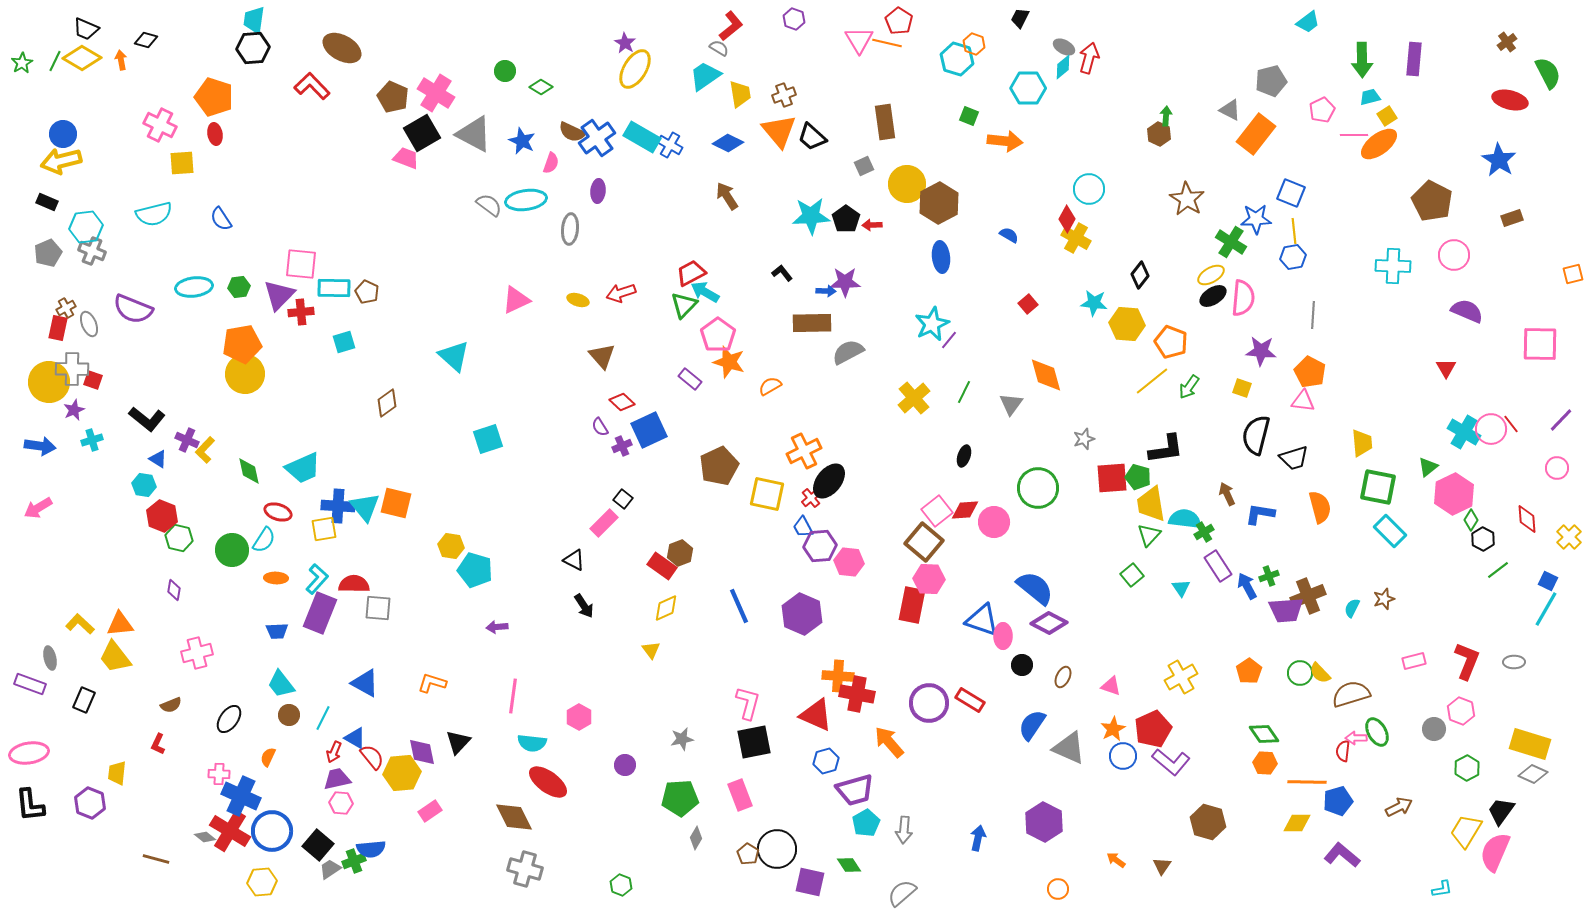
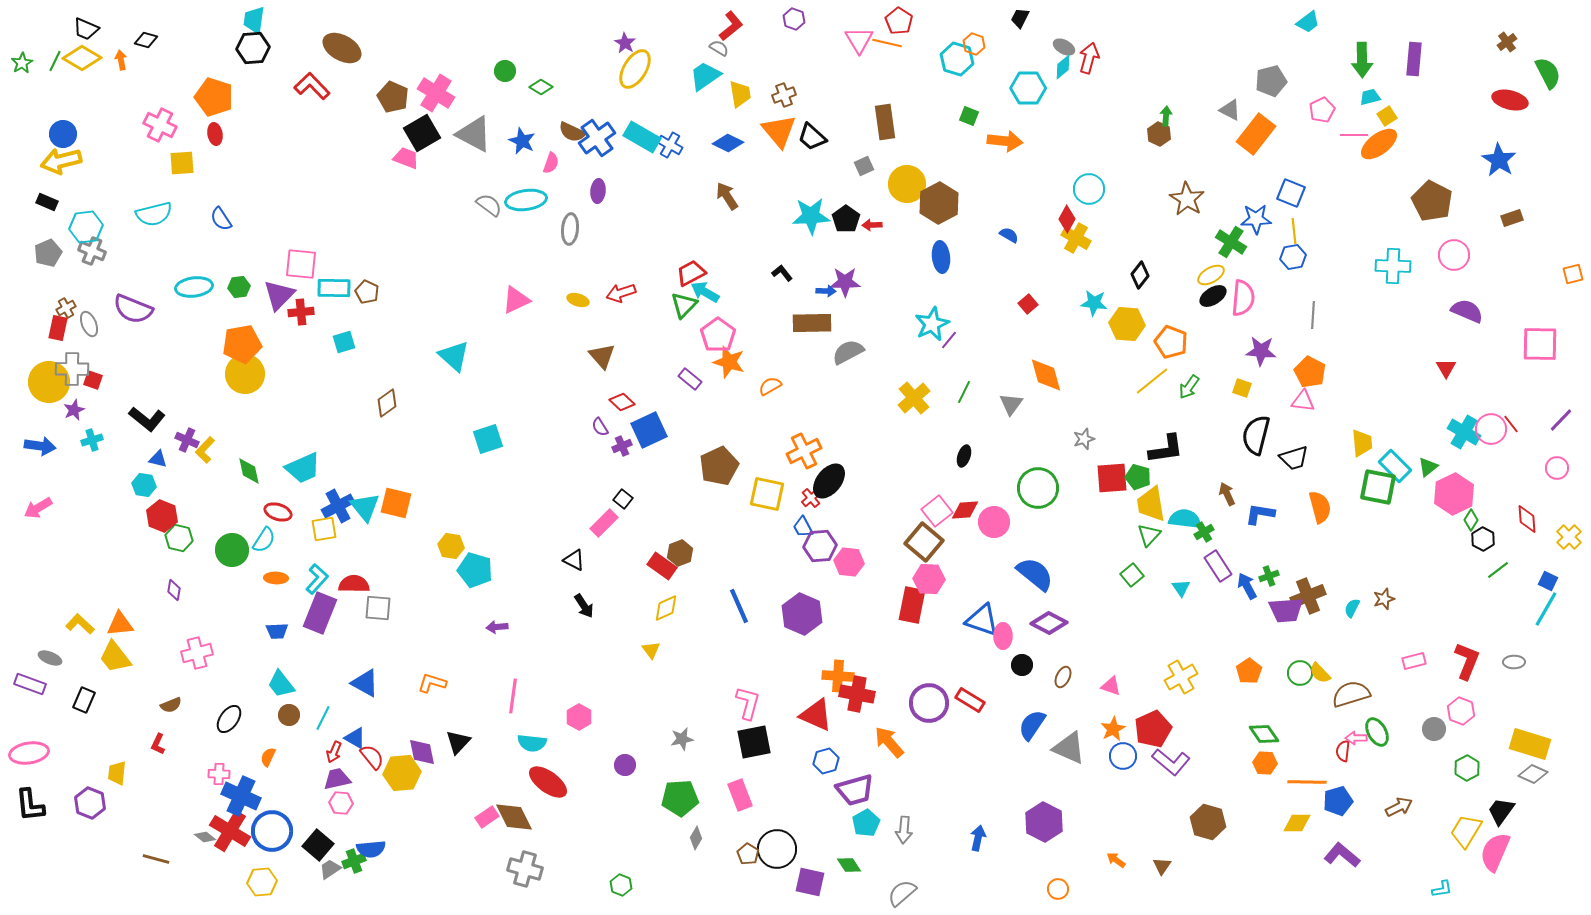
blue triangle at (158, 459): rotated 18 degrees counterclockwise
blue cross at (338, 506): rotated 32 degrees counterclockwise
cyan rectangle at (1390, 531): moved 5 px right, 65 px up
blue semicircle at (1035, 588): moved 14 px up
gray ellipse at (50, 658): rotated 55 degrees counterclockwise
pink rectangle at (430, 811): moved 57 px right, 6 px down
